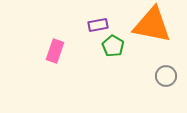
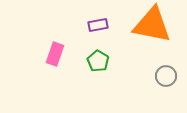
green pentagon: moved 15 px left, 15 px down
pink rectangle: moved 3 px down
